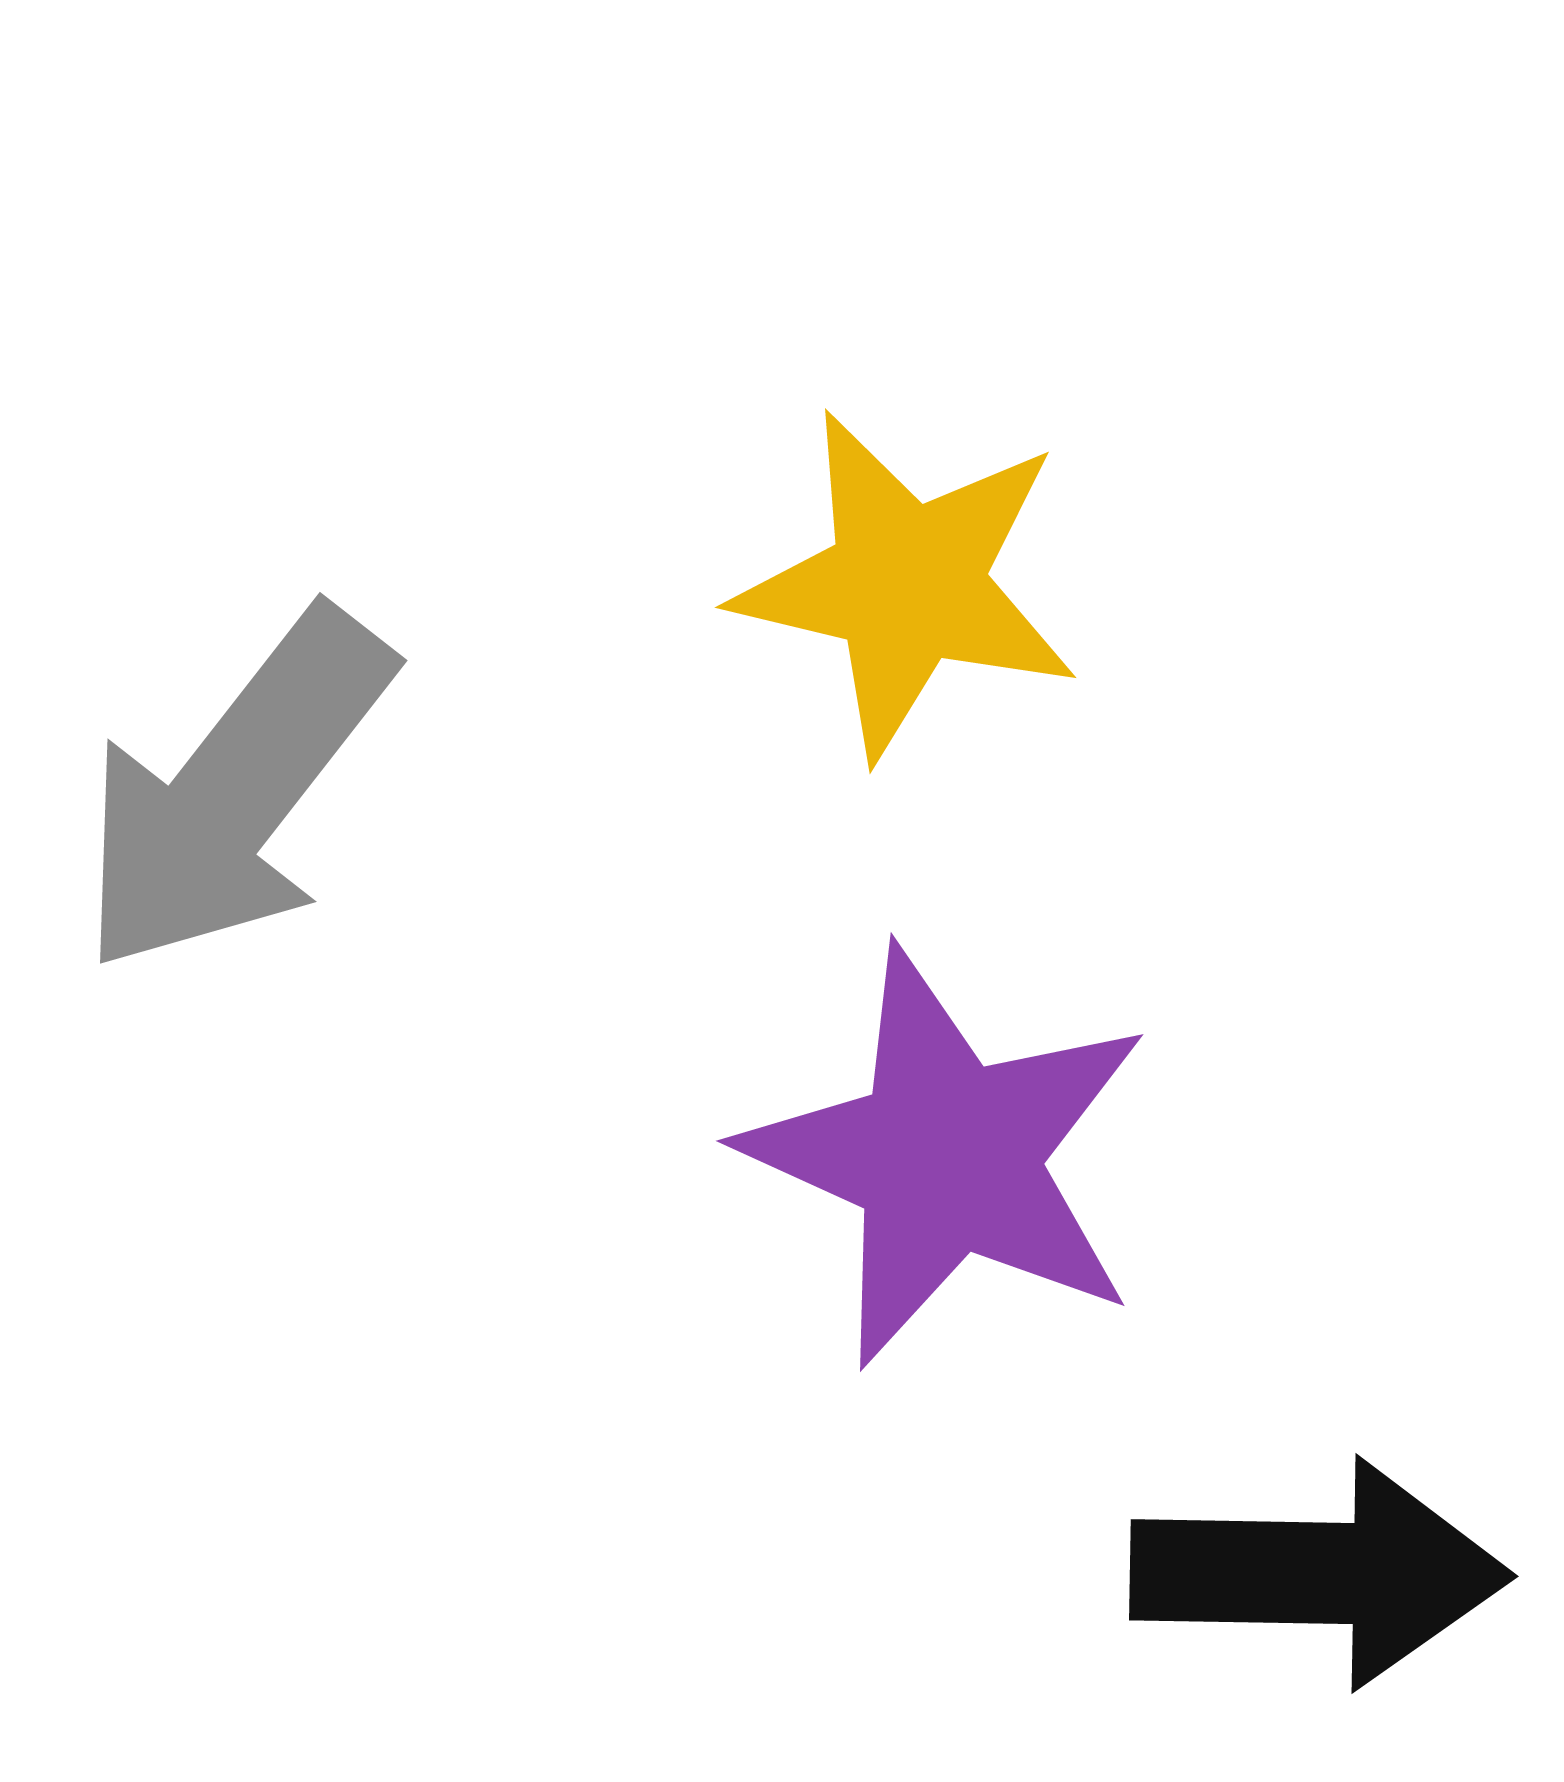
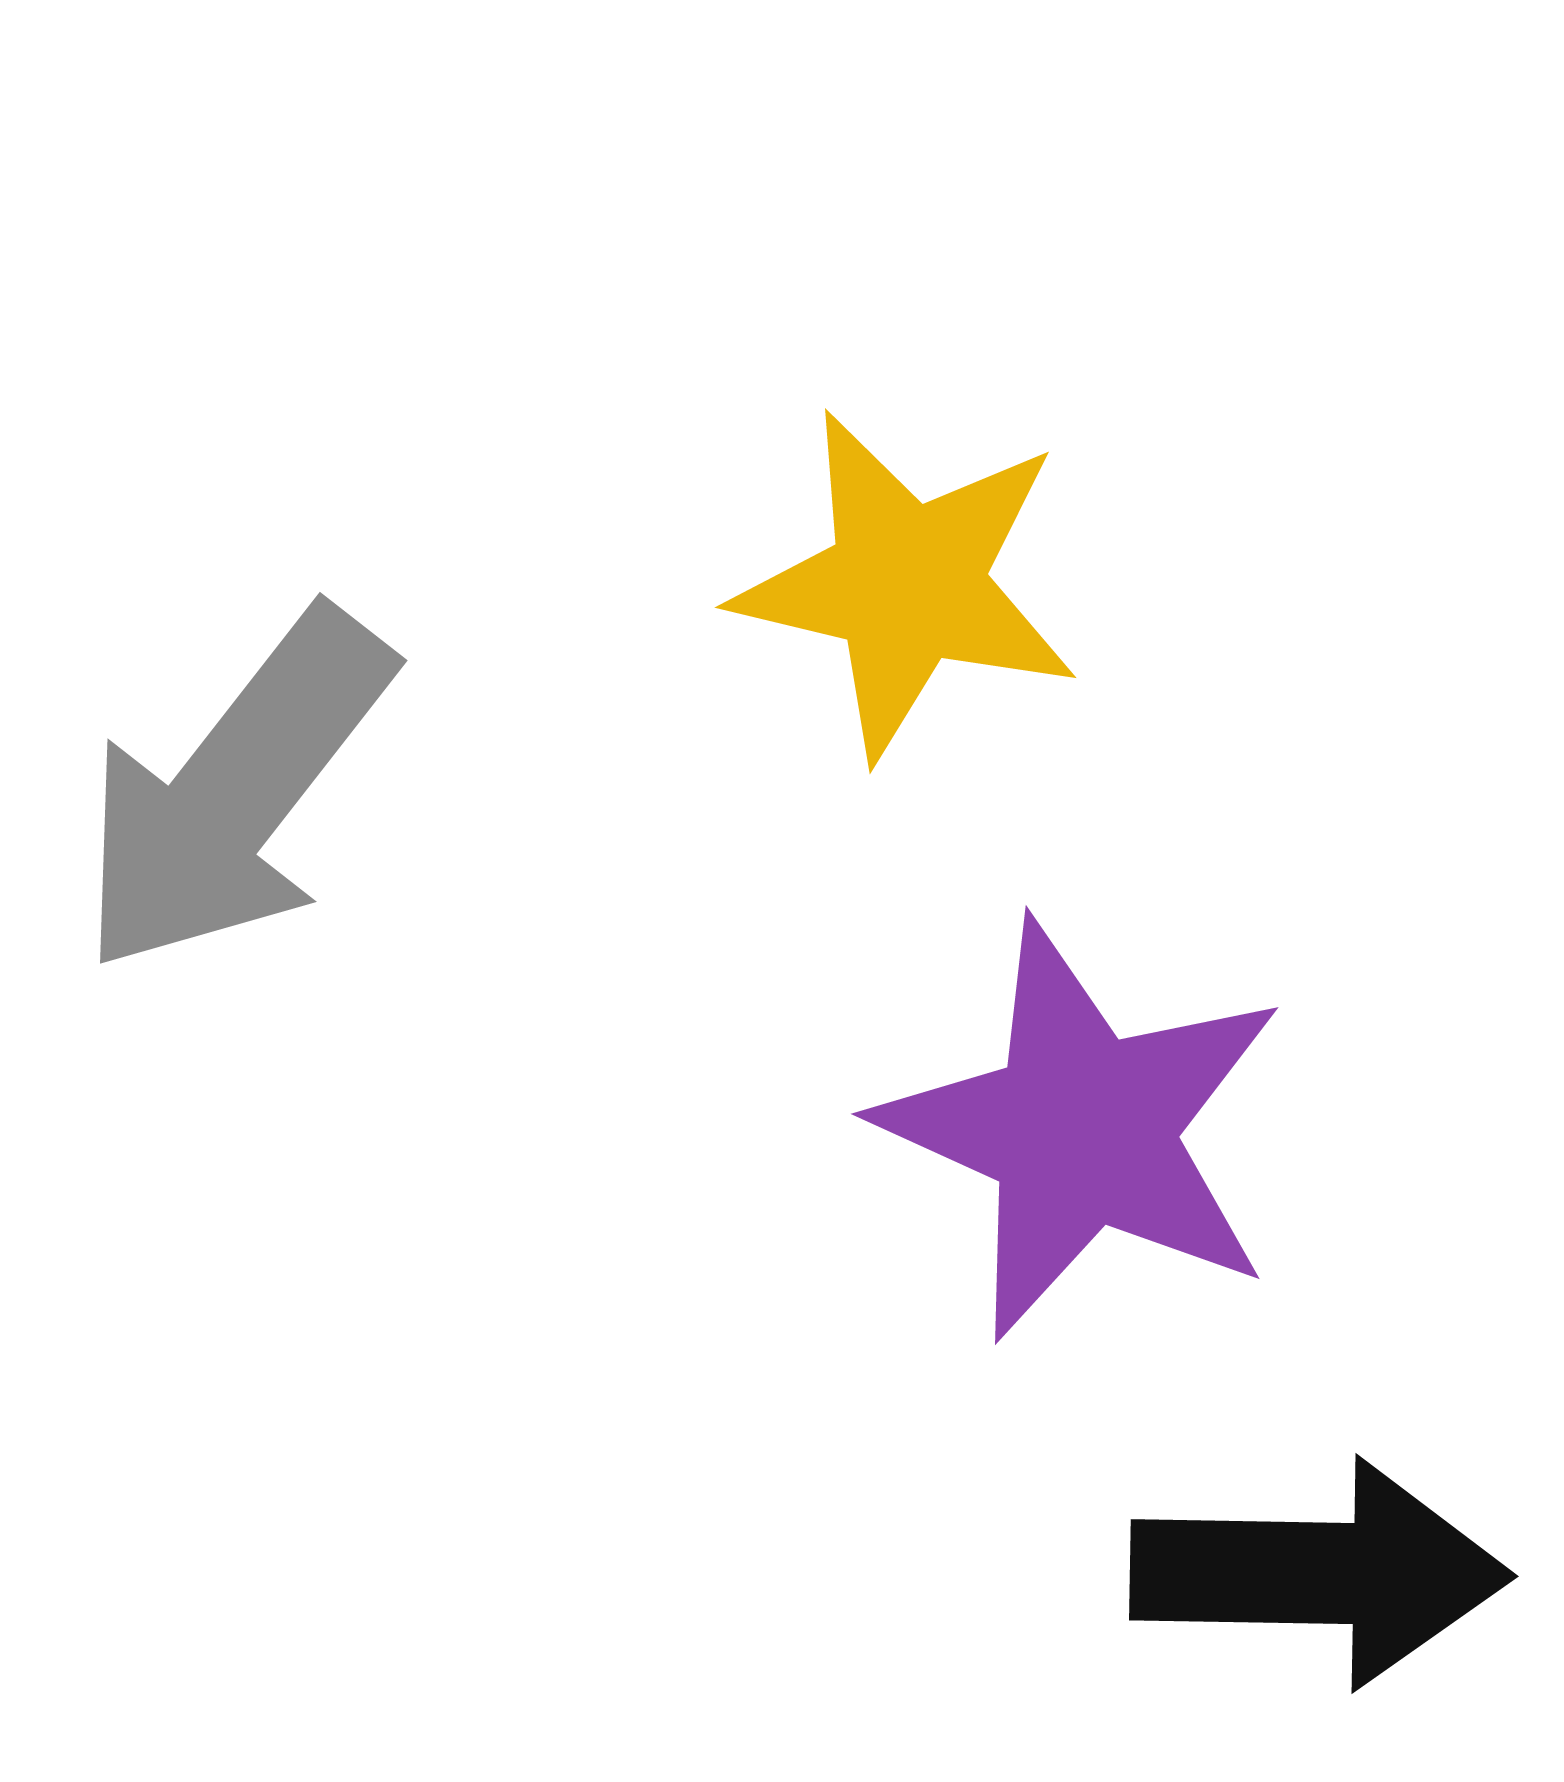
purple star: moved 135 px right, 27 px up
